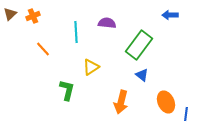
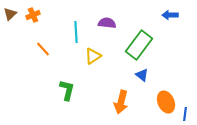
orange cross: moved 1 px up
yellow triangle: moved 2 px right, 11 px up
blue line: moved 1 px left
